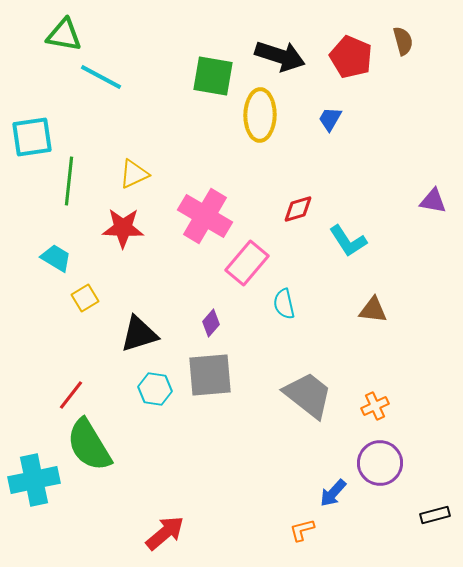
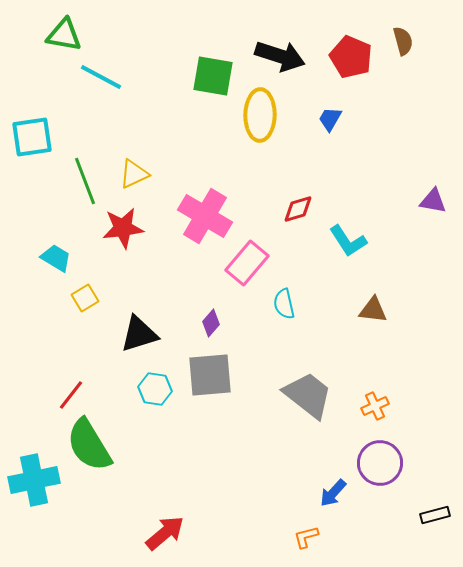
green line: moved 16 px right; rotated 27 degrees counterclockwise
red star: rotated 9 degrees counterclockwise
orange L-shape: moved 4 px right, 7 px down
